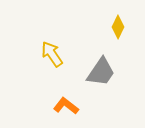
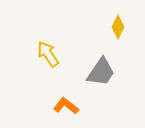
yellow arrow: moved 4 px left
